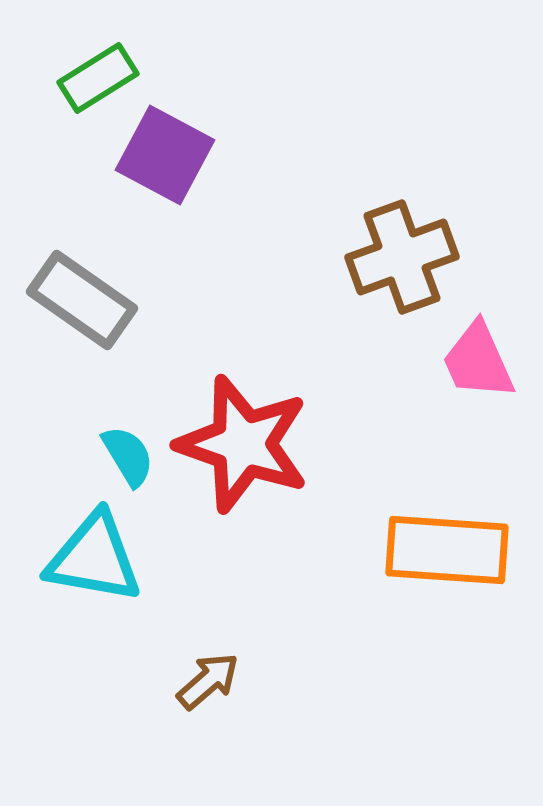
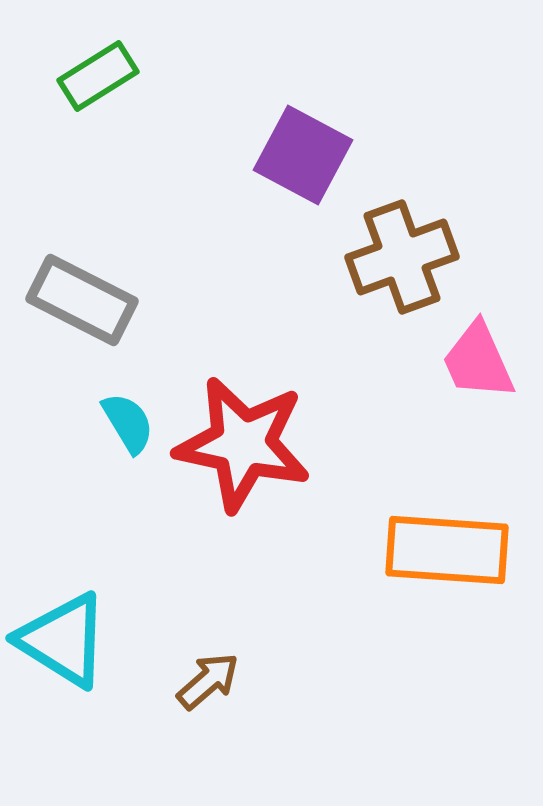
green rectangle: moved 2 px up
purple square: moved 138 px right
gray rectangle: rotated 8 degrees counterclockwise
red star: rotated 7 degrees counterclockwise
cyan semicircle: moved 33 px up
cyan triangle: moved 31 px left, 82 px down; rotated 22 degrees clockwise
